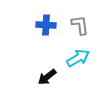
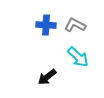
gray L-shape: moved 5 px left; rotated 55 degrees counterclockwise
cyan arrow: moved 1 px up; rotated 75 degrees clockwise
